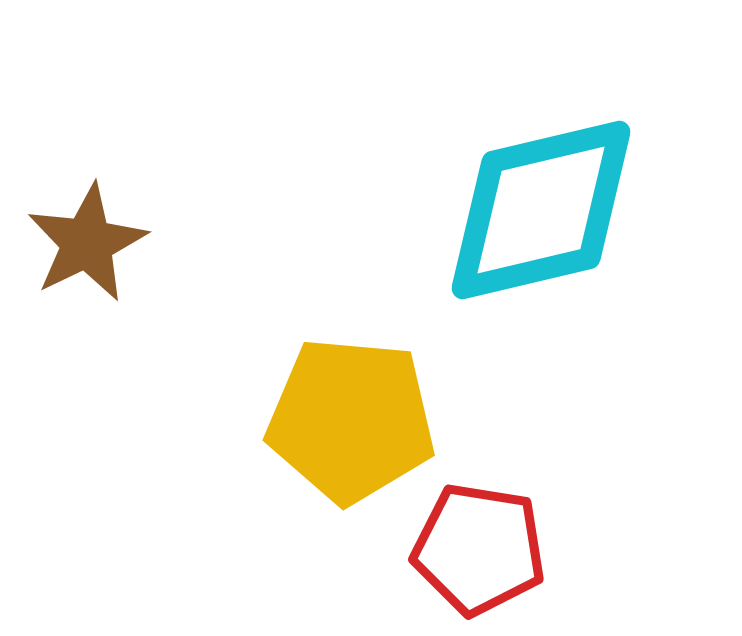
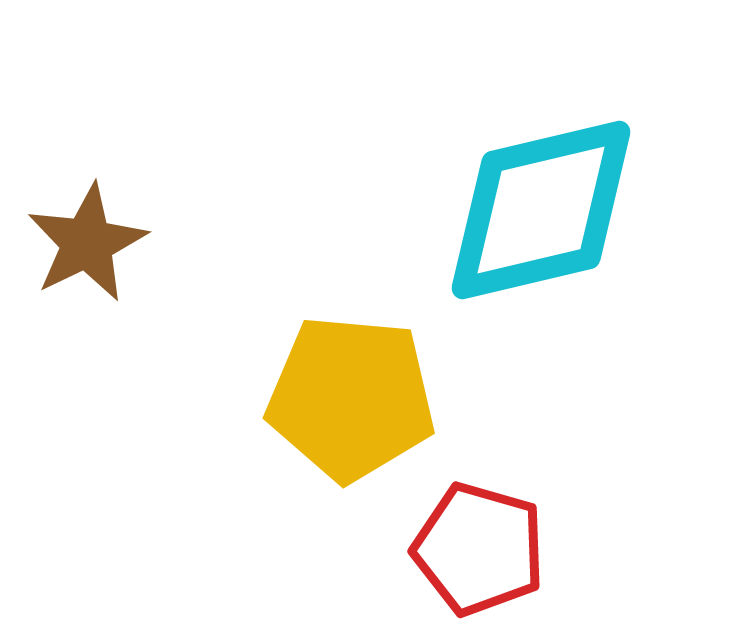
yellow pentagon: moved 22 px up
red pentagon: rotated 7 degrees clockwise
